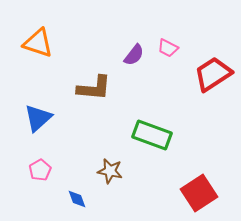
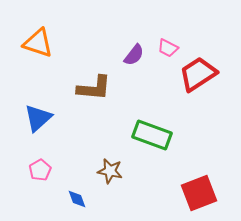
red trapezoid: moved 15 px left
red square: rotated 12 degrees clockwise
